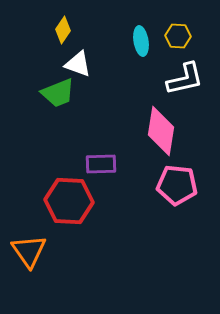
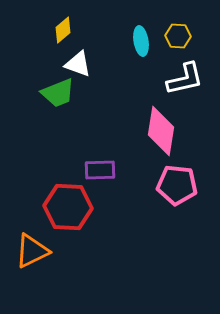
yellow diamond: rotated 16 degrees clockwise
purple rectangle: moved 1 px left, 6 px down
red hexagon: moved 1 px left, 6 px down
orange triangle: moved 3 px right; rotated 39 degrees clockwise
